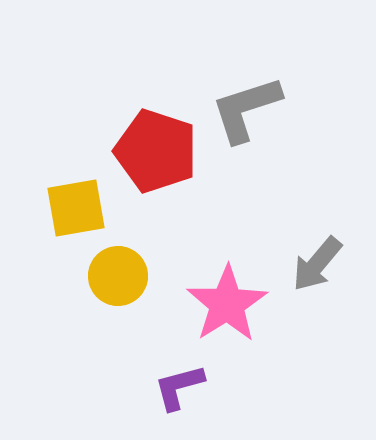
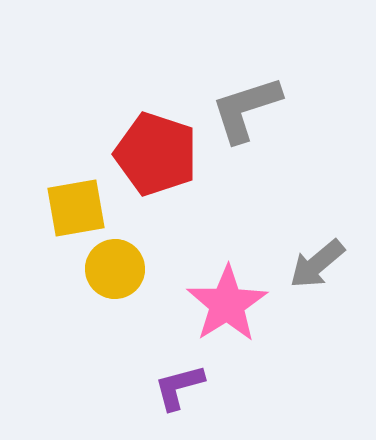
red pentagon: moved 3 px down
gray arrow: rotated 10 degrees clockwise
yellow circle: moved 3 px left, 7 px up
